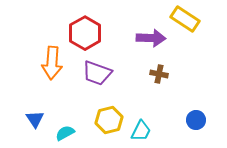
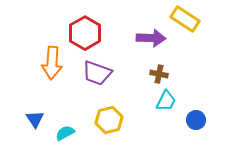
cyan trapezoid: moved 25 px right, 30 px up
